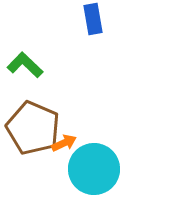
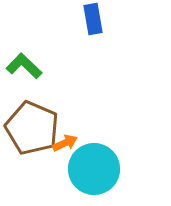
green L-shape: moved 1 px left, 1 px down
brown pentagon: moved 1 px left
orange arrow: moved 1 px right
